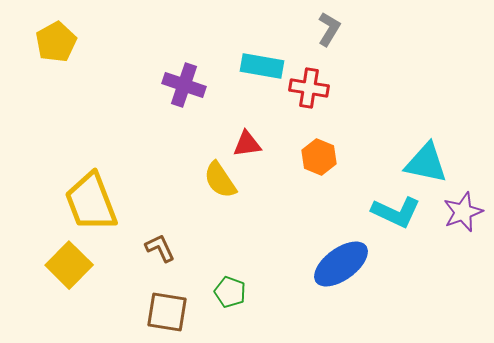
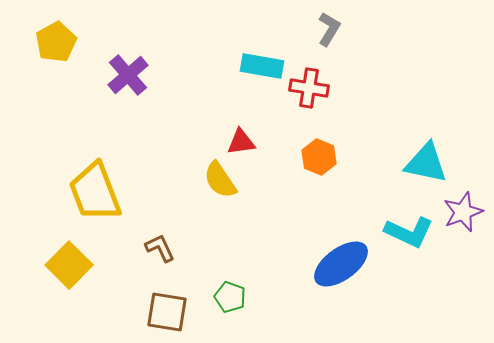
purple cross: moved 56 px left, 10 px up; rotated 30 degrees clockwise
red triangle: moved 6 px left, 2 px up
yellow trapezoid: moved 4 px right, 10 px up
cyan L-shape: moved 13 px right, 20 px down
green pentagon: moved 5 px down
